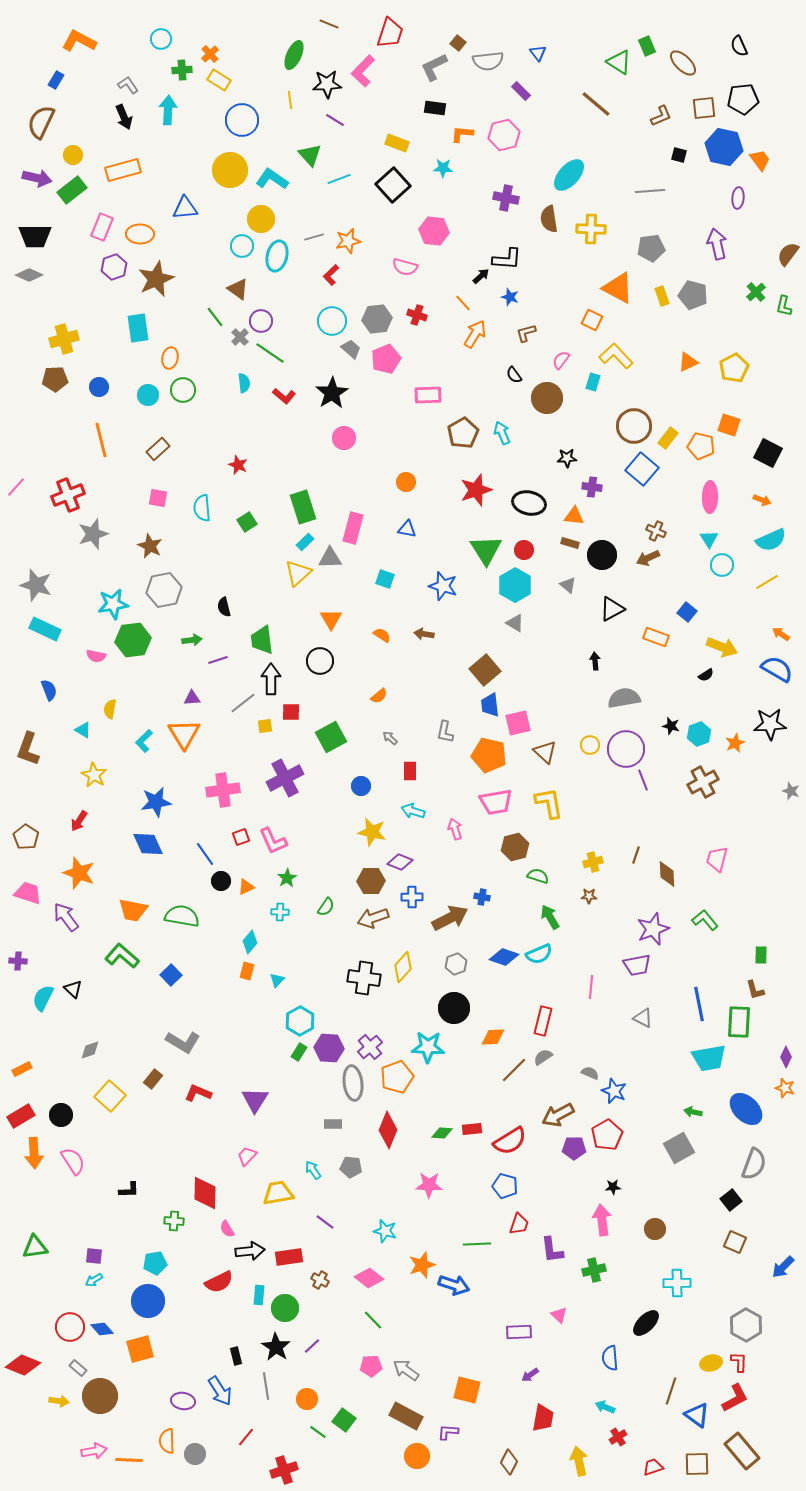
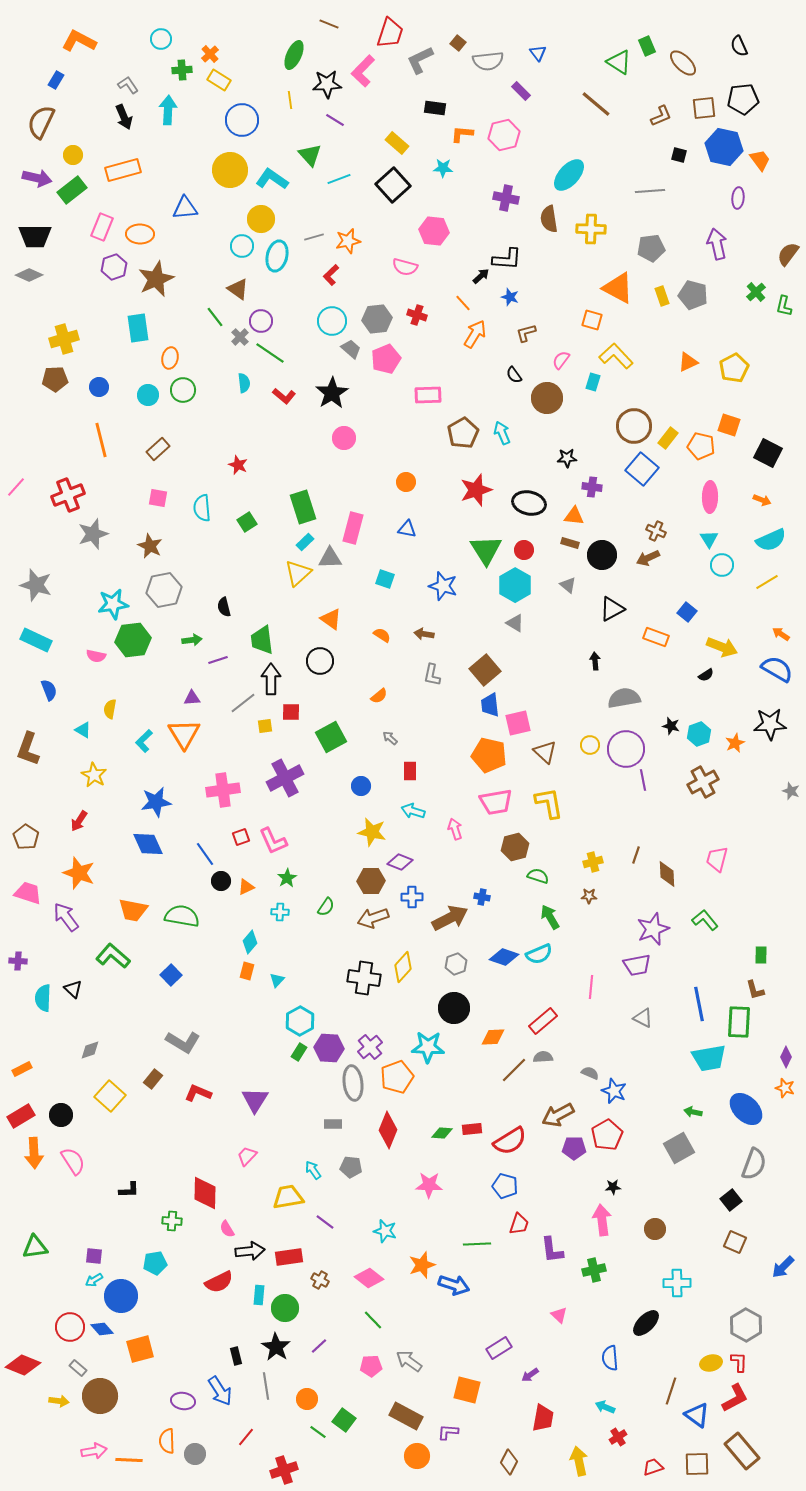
gray L-shape at (434, 67): moved 14 px left, 7 px up
yellow rectangle at (397, 143): rotated 20 degrees clockwise
orange square at (592, 320): rotated 10 degrees counterclockwise
orange triangle at (331, 619): rotated 25 degrees counterclockwise
cyan rectangle at (45, 629): moved 9 px left, 11 px down
gray L-shape at (445, 732): moved 13 px left, 57 px up
purple line at (643, 780): rotated 10 degrees clockwise
green L-shape at (122, 956): moved 9 px left
cyan semicircle at (43, 998): rotated 24 degrees counterclockwise
red rectangle at (543, 1021): rotated 36 degrees clockwise
gray semicircle at (543, 1057): rotated 30 degrees clockwise
yellow trapezoid at (278, 1193): moved 10 px right, 4 px down
green cross at (174, 1221): moved 2 px left
blue circle at (148, 1301): moved 27 px left, 5 px up
purple rectangle at (519, 1332): moved 20 px left, 16 px down; rotated 30 degrees counterclockwise
purple line at (312, 1346): moved 7 px right
gray arrow at (406, 1370): moved 3 px right, 9 px up
